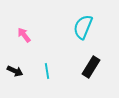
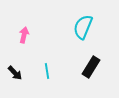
pink arrow: rotated 49 degrees clockwise
black arrow: moved 2 px down; rotated 21 degrees clockwise
